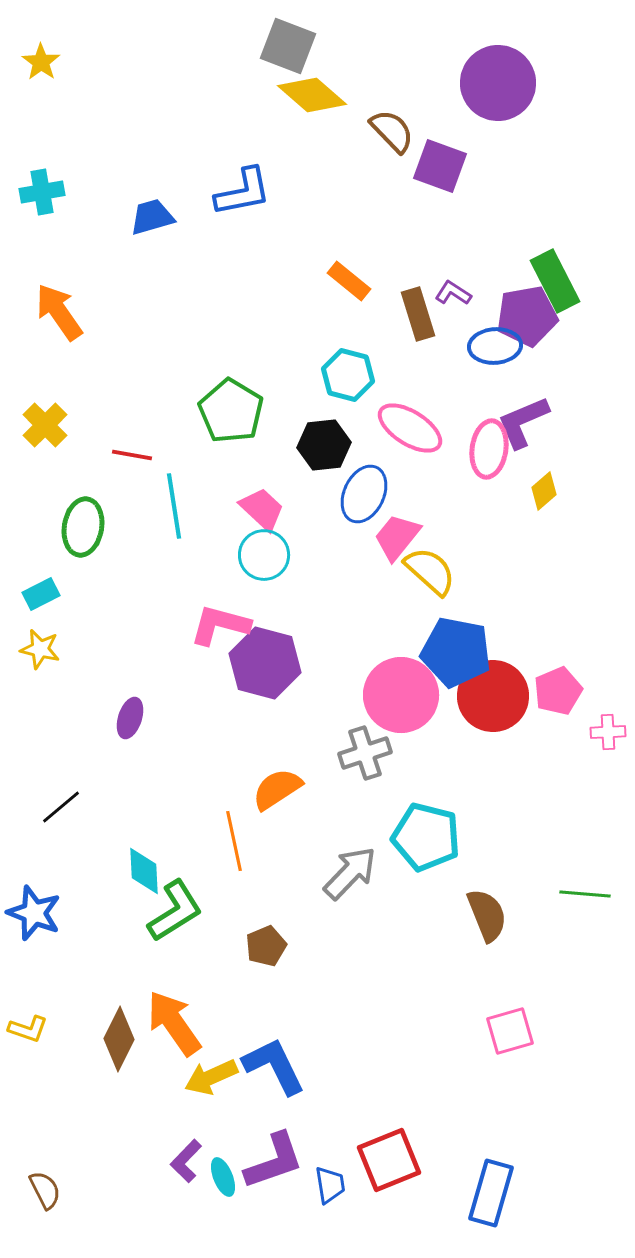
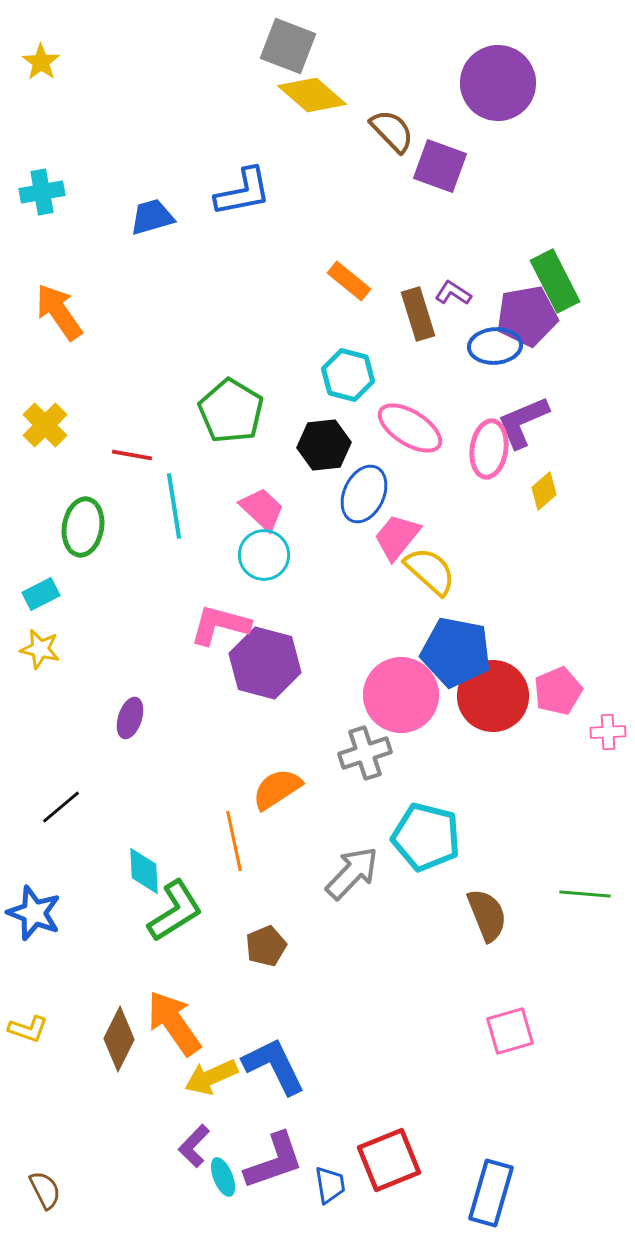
gray arrow at (350, 873): moved 2 px right
purple L-shape at (186, 1161): moved 8 px right, 15 px up
